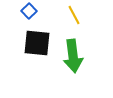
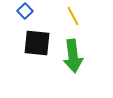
blue square: moved 4 px left
yellow line: moved 1 px left, 1 px down
